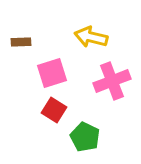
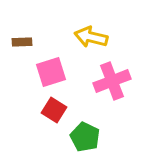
brown rectangle: moved 1 px right
pink square: moved 1 px left, 1 px up
